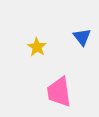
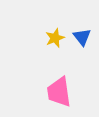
yellow star: moved 18 px right, 9 px up; rotated 18 degrees clockwise
